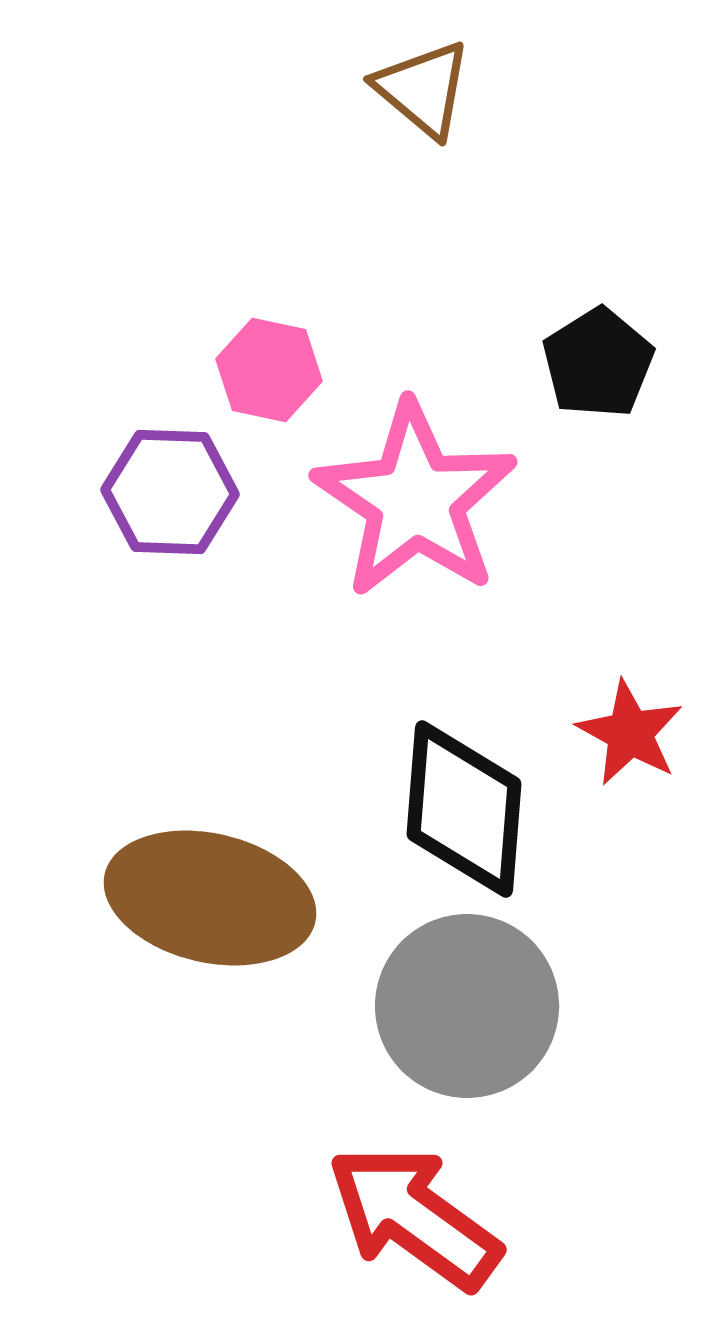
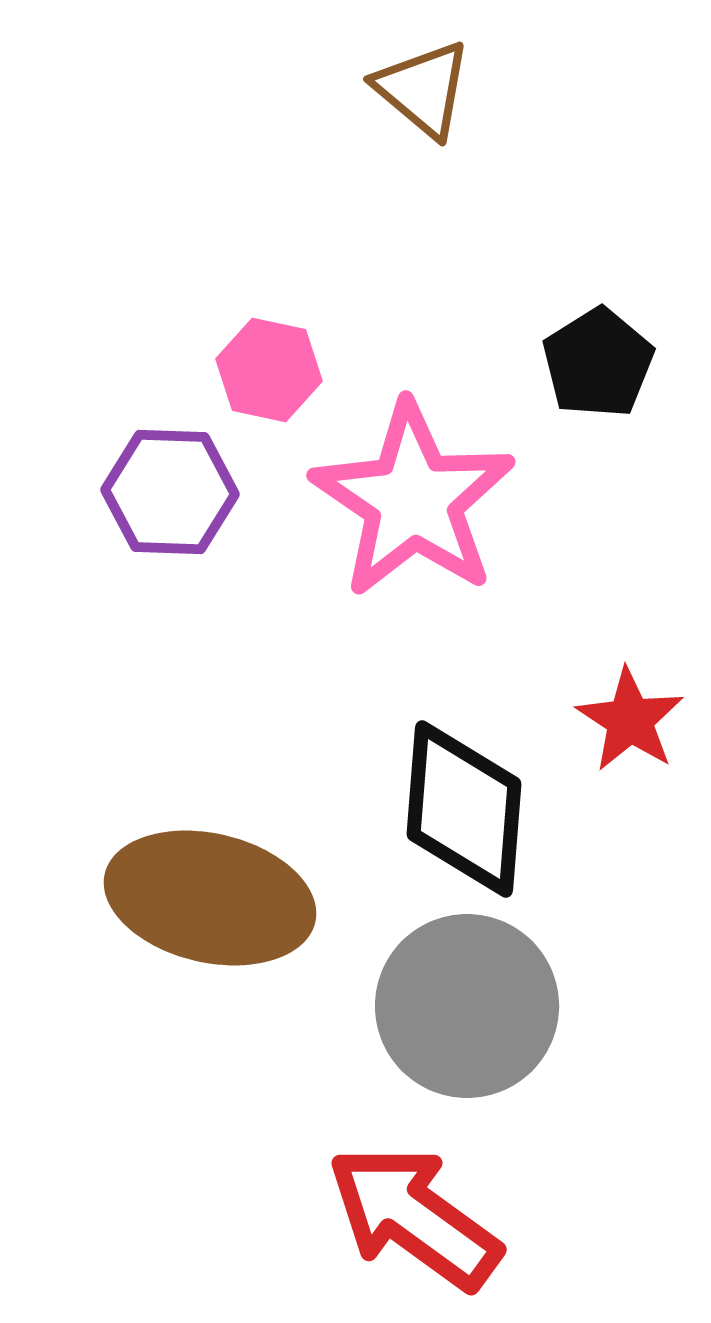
pink star: moved 2 px left
red star: moved 13 px up; rotated 4 degrees clockwise
